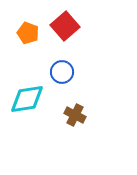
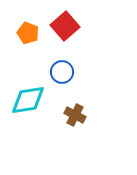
cyan diamond: moved 1 px right, 1 px down
